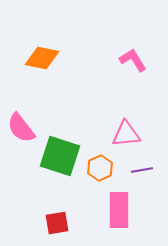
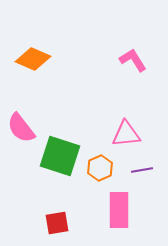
orange diamond: moved 9 px left, 1 px down; rotated 12 degrees clockwise
